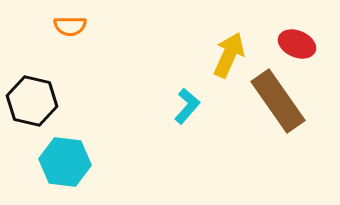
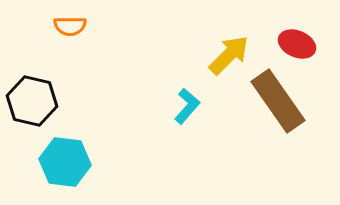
yellow arrow: rotated 21 degrees clockwise
